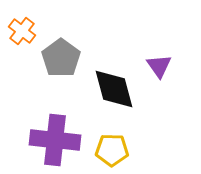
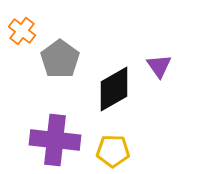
gray pentagon: moved 1 px left, 1 px down
black diamond: rotated 75 degrees clockwise
yellow pentagon: moved 1 px right, 1 px down
